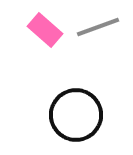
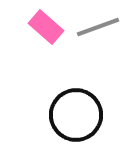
pink rectangle: moved 1 px right, 3 px up
